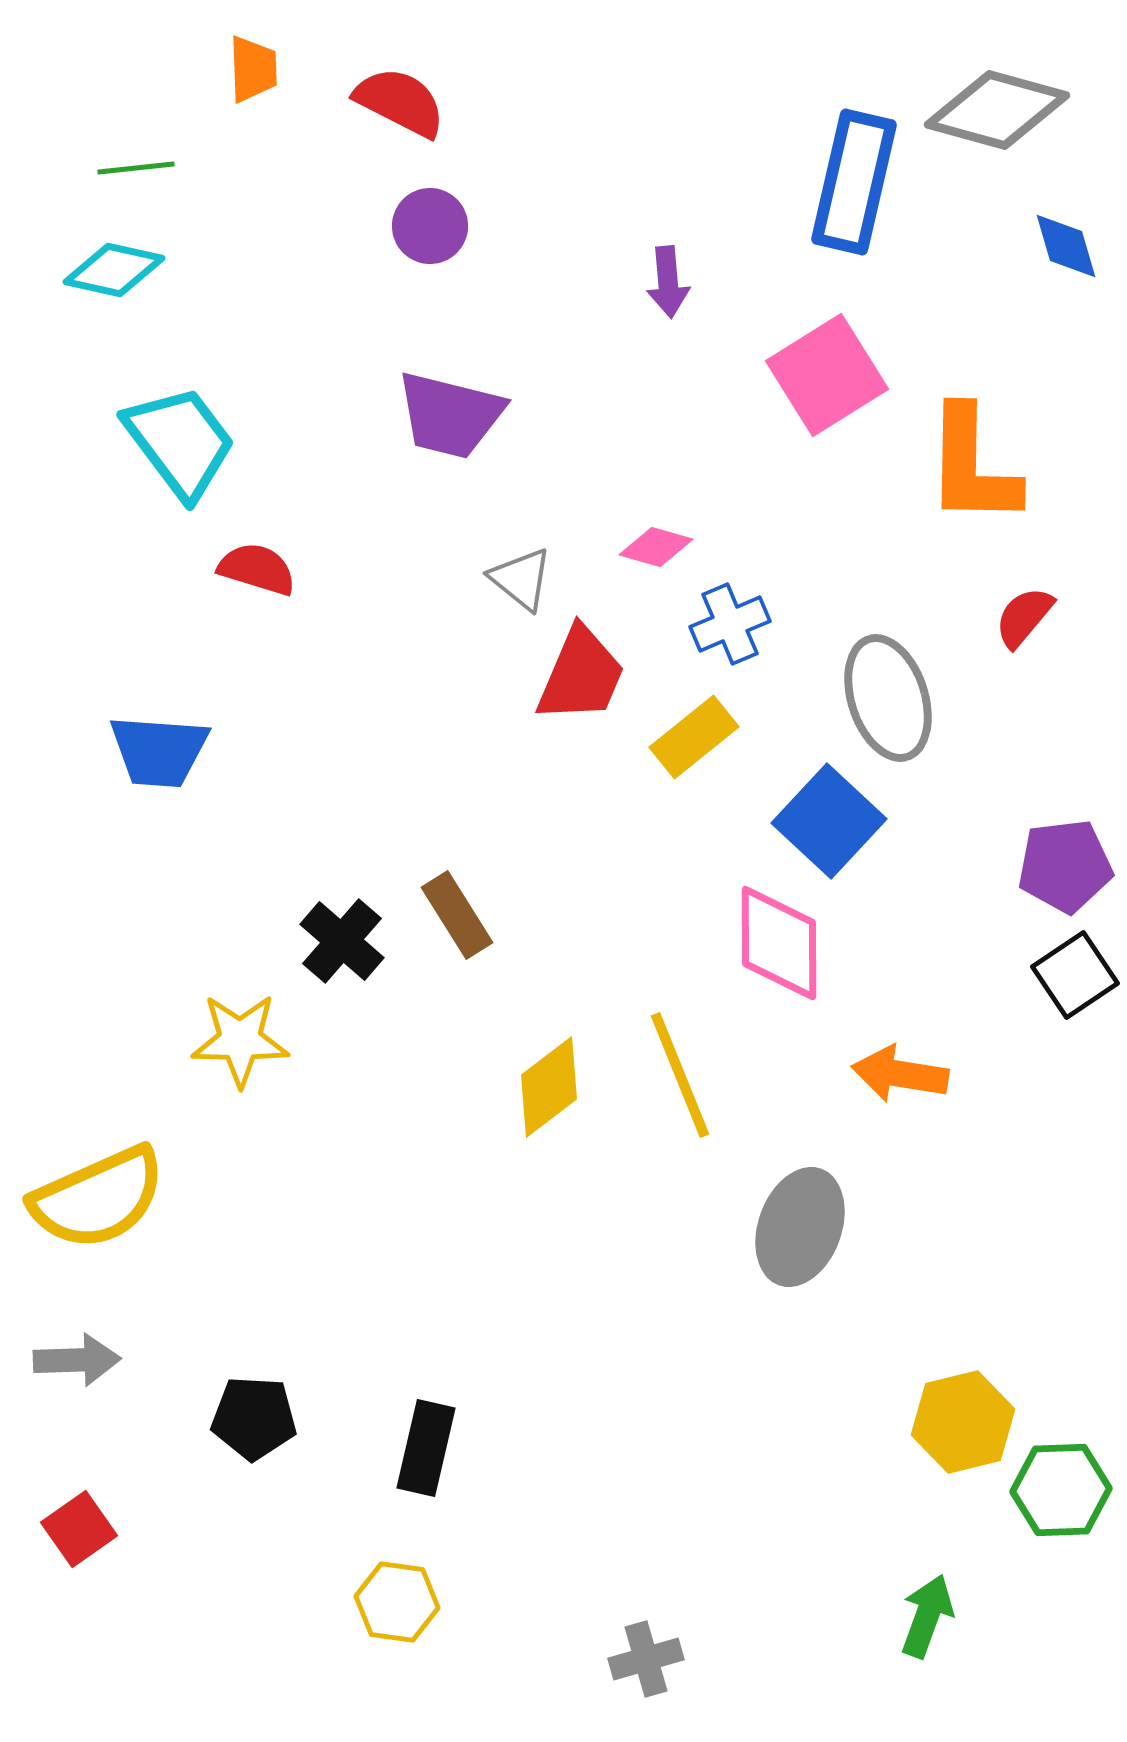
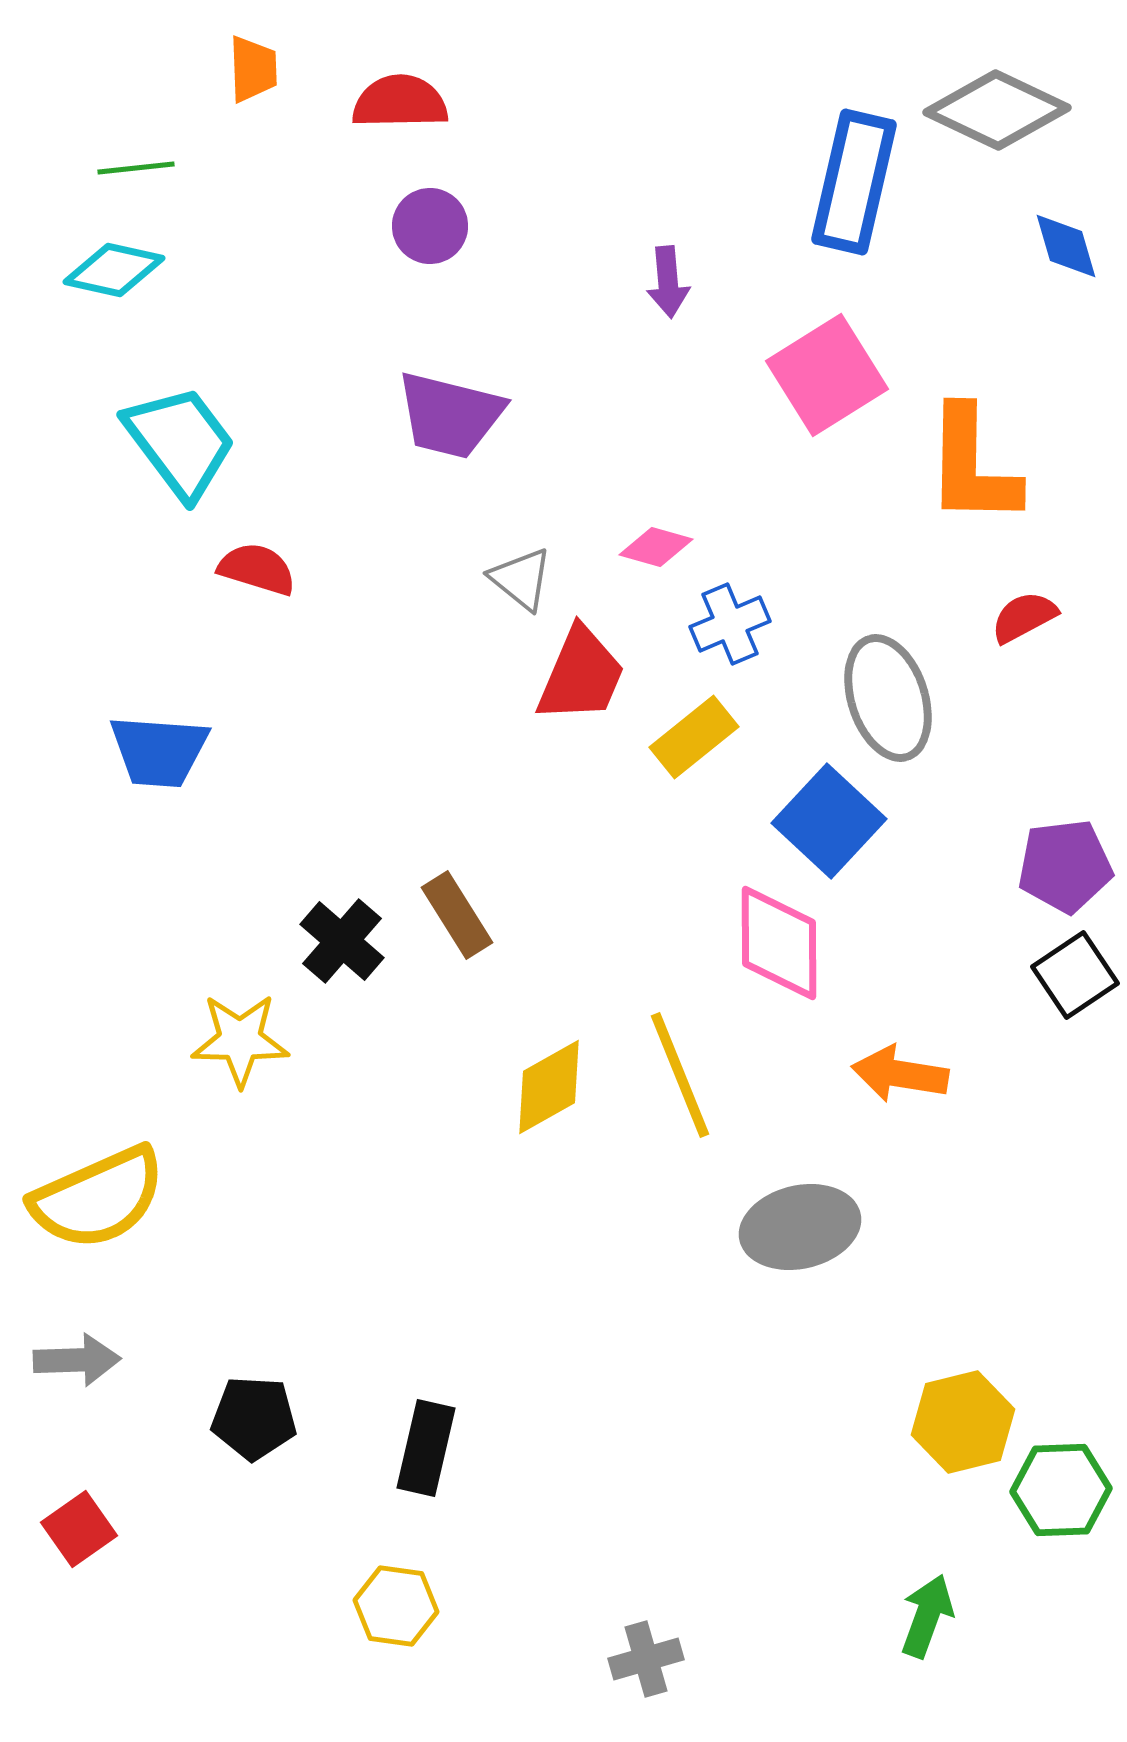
red semicircle at (400, 102): rotated 28 degrees counterclockwise
gray diamond at (997, 110): rotated 10 degrees clockwise
red semicircle at (1024, 617): rotated 22 degrees clockwise
yellow diamond at (549, 1087): rotated 8 degrees clockwise
gray ellipse at (800, 1227): rotated 57 degrees clockwise
yellow hexagon at (397, 1602): moved 1 px left, 4 px down
